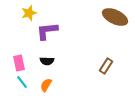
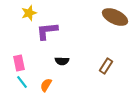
black semicircle: moved 15 px right
